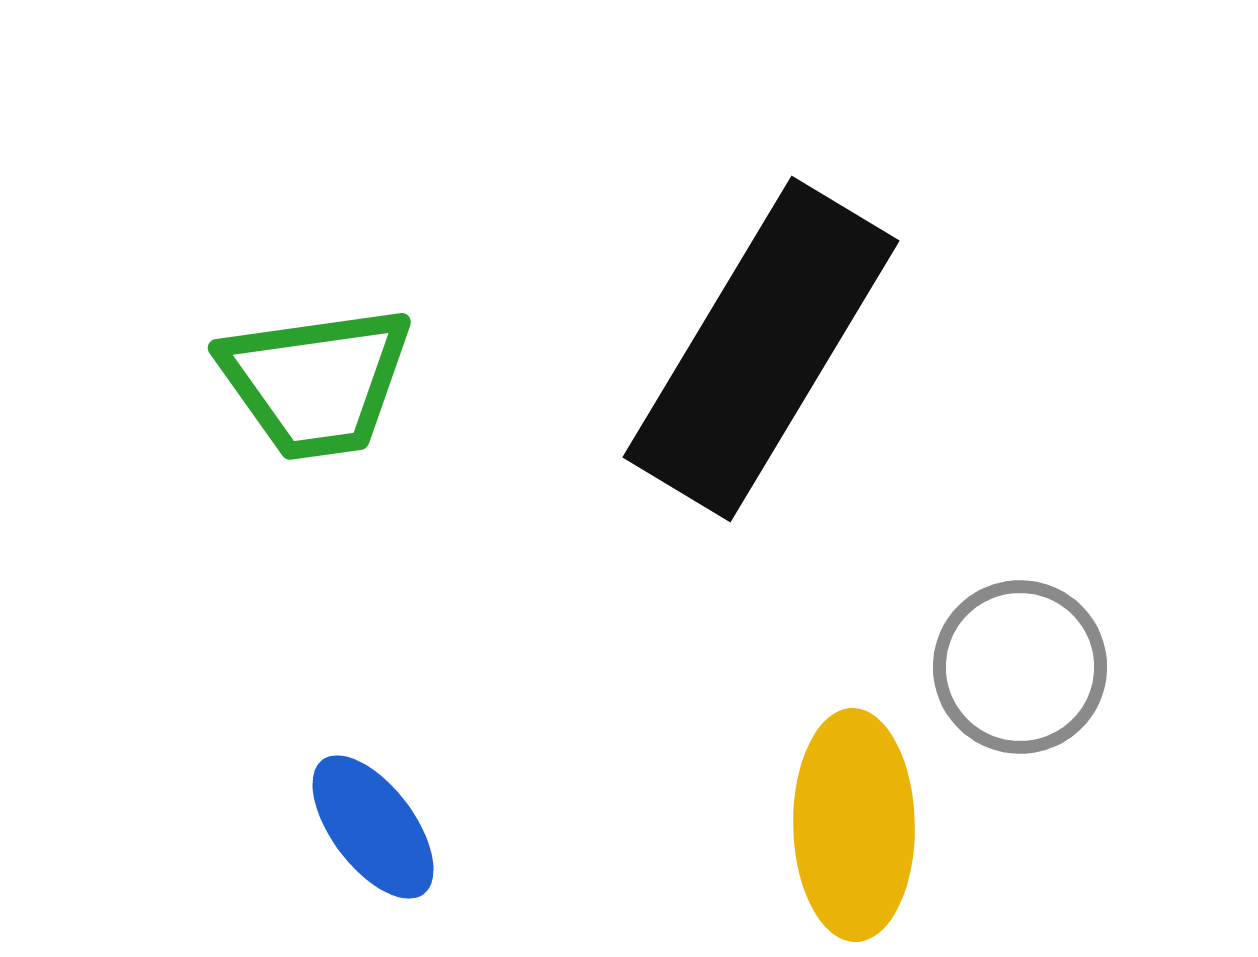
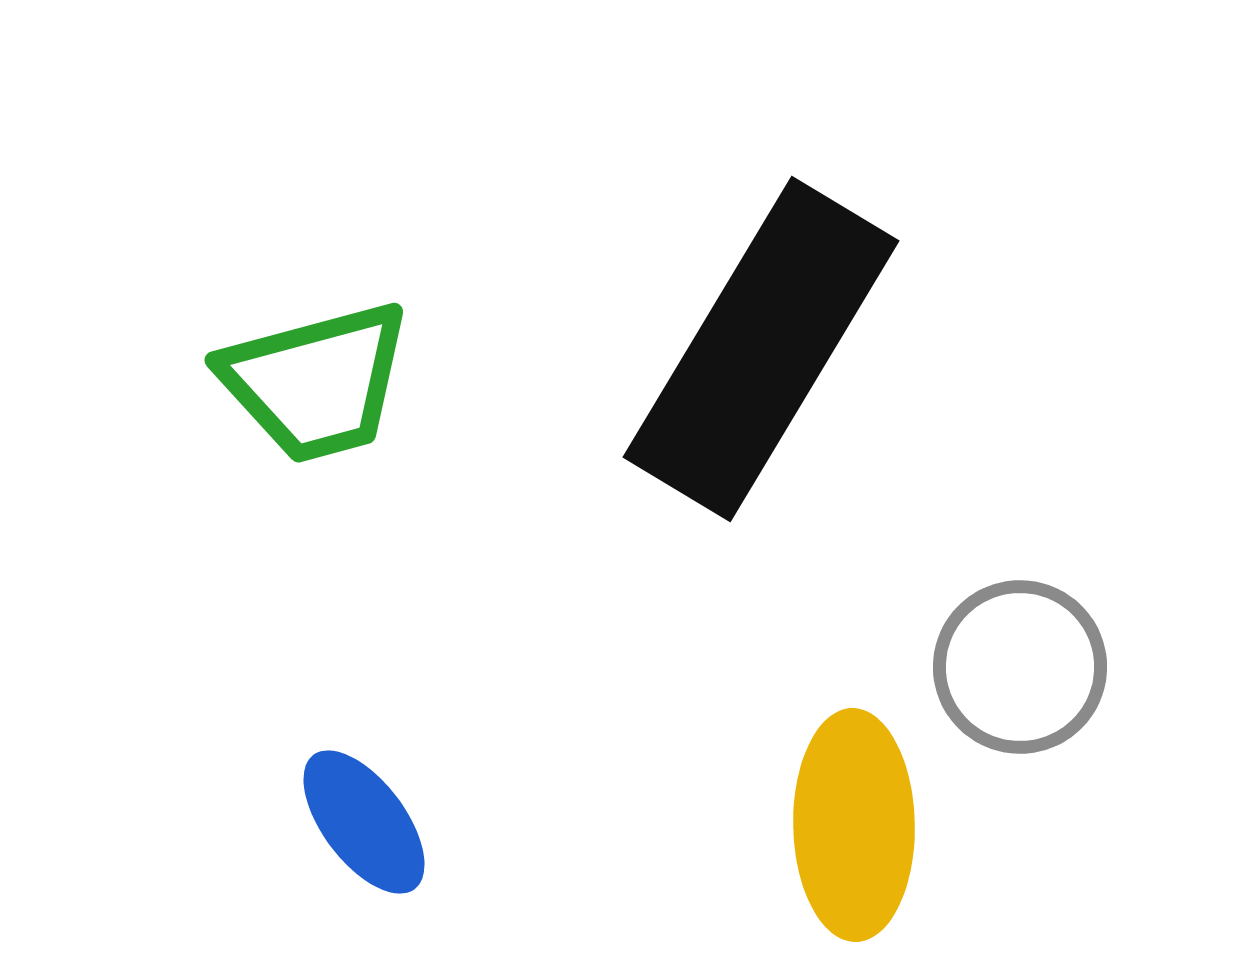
green trapezoid: rotated 7 degrees counterclockwise
blue ellipse: moved 9 px left, 5 px up
